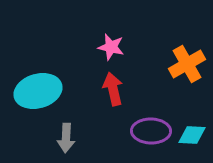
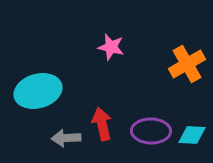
red arrow: moved 11 px left, 35 px down
gray arrow: rotated 84 degrees clockwise
